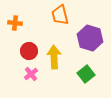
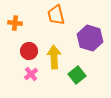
orange trapezoid: moved 4 px left
green square: moved 9 px left, 1 px down
